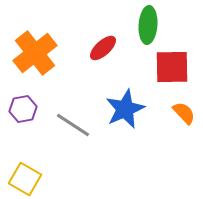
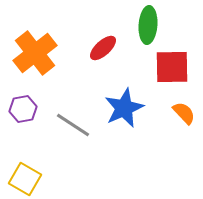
blue star: moved 1 px left, 1 px up
